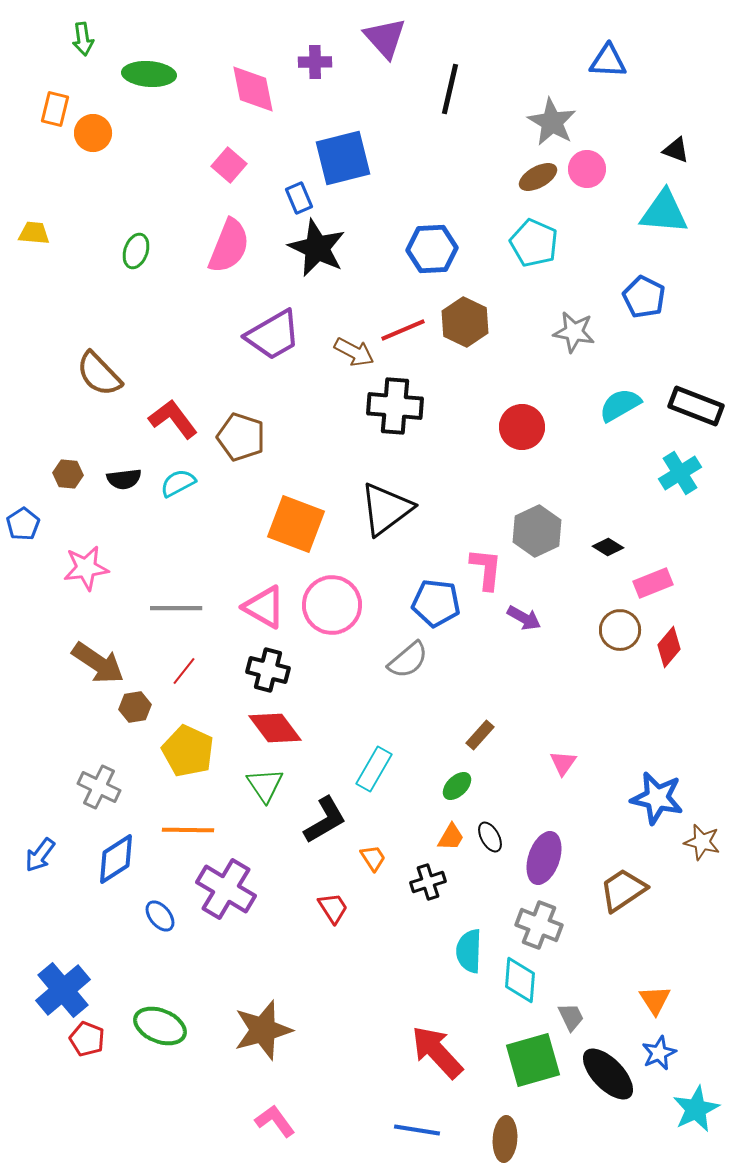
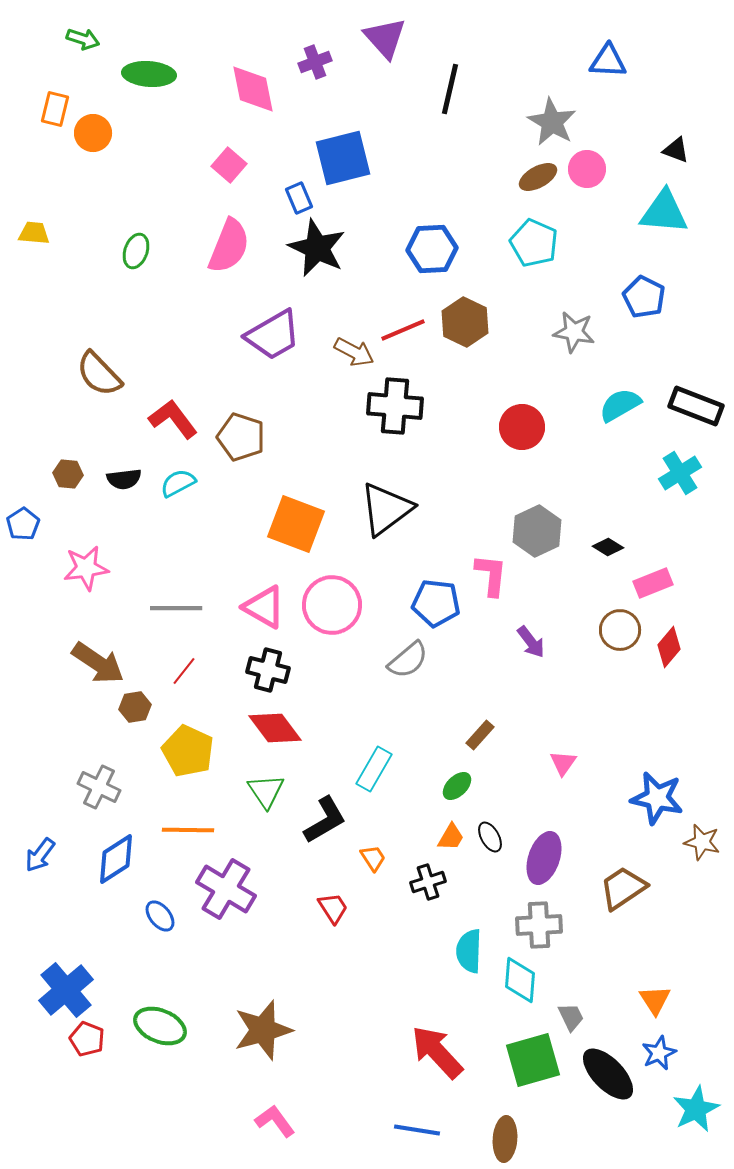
green arrow at (83, 39): rotated 64 degrees counterclockwise
purple cross at (315, 62): rotated 20 degrees counterclockwise
pink L-shape at (486, 569): moved 5 px right, 6 px down
purple arrow at (524, 618): moved 7 px right, 24 px down; rotated 24 degrees clockwise
green triangle at (265, 785): moved 1 px right, 6 px down
brown trapezoid at (623, 890): moved 2 px up
gray cross at (539, 925): rotated 24 degrees counterclockwise
blue cross at (63, 990): moved 3 px right
